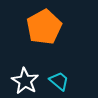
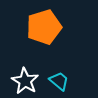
orange pentagon: rotated 12 degrees clockwise
